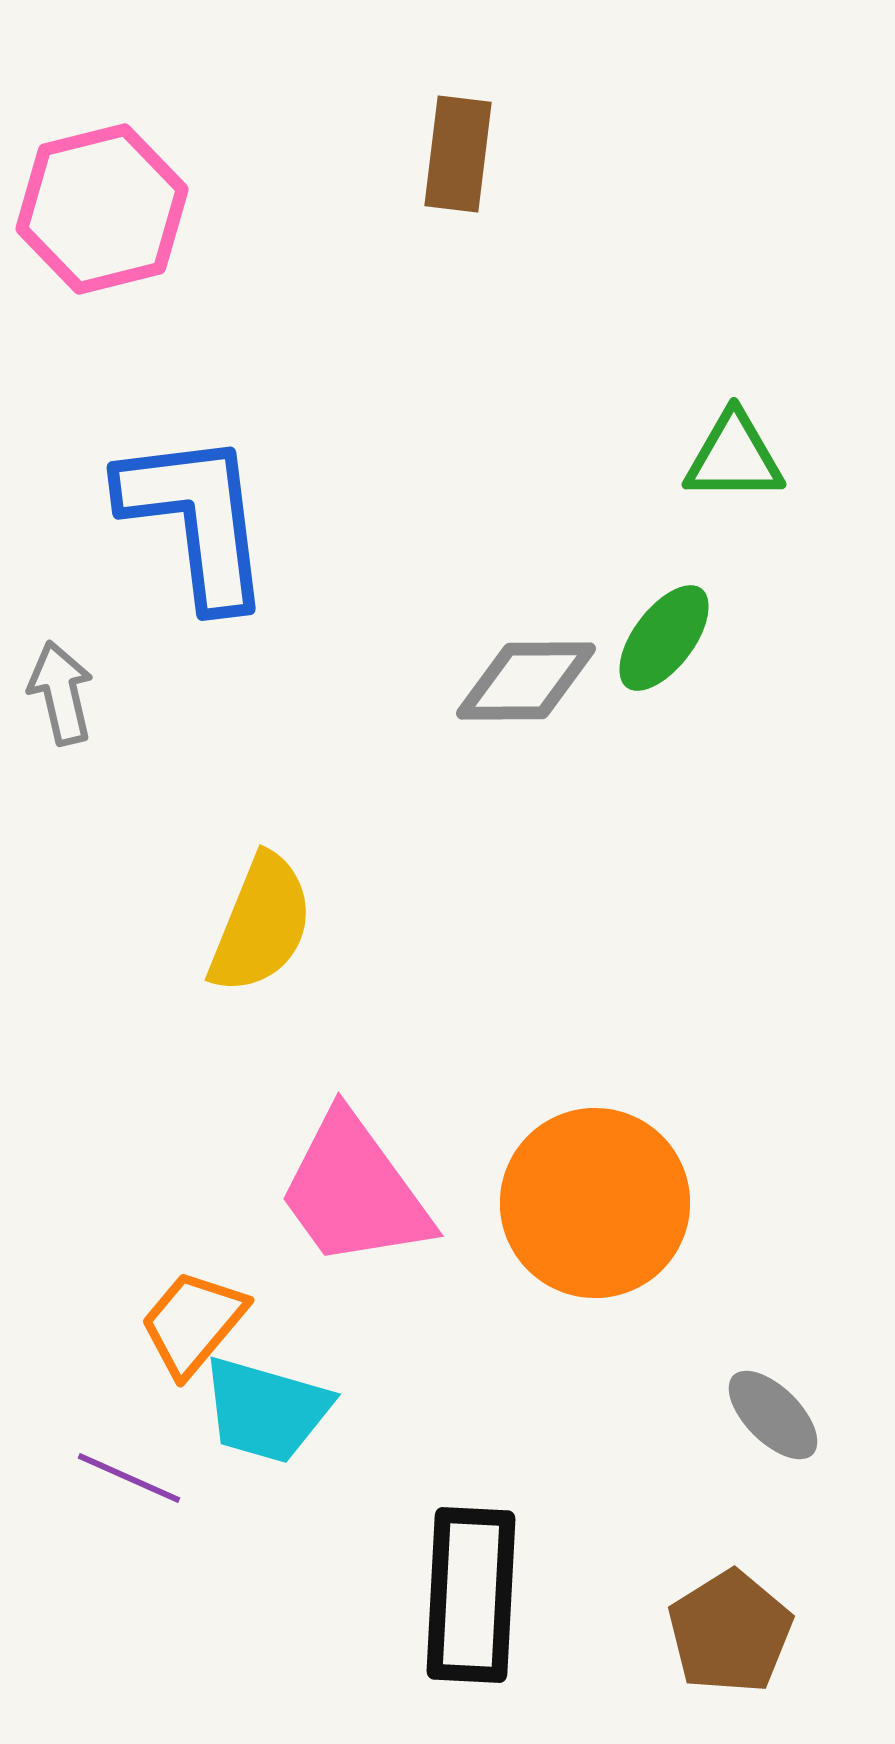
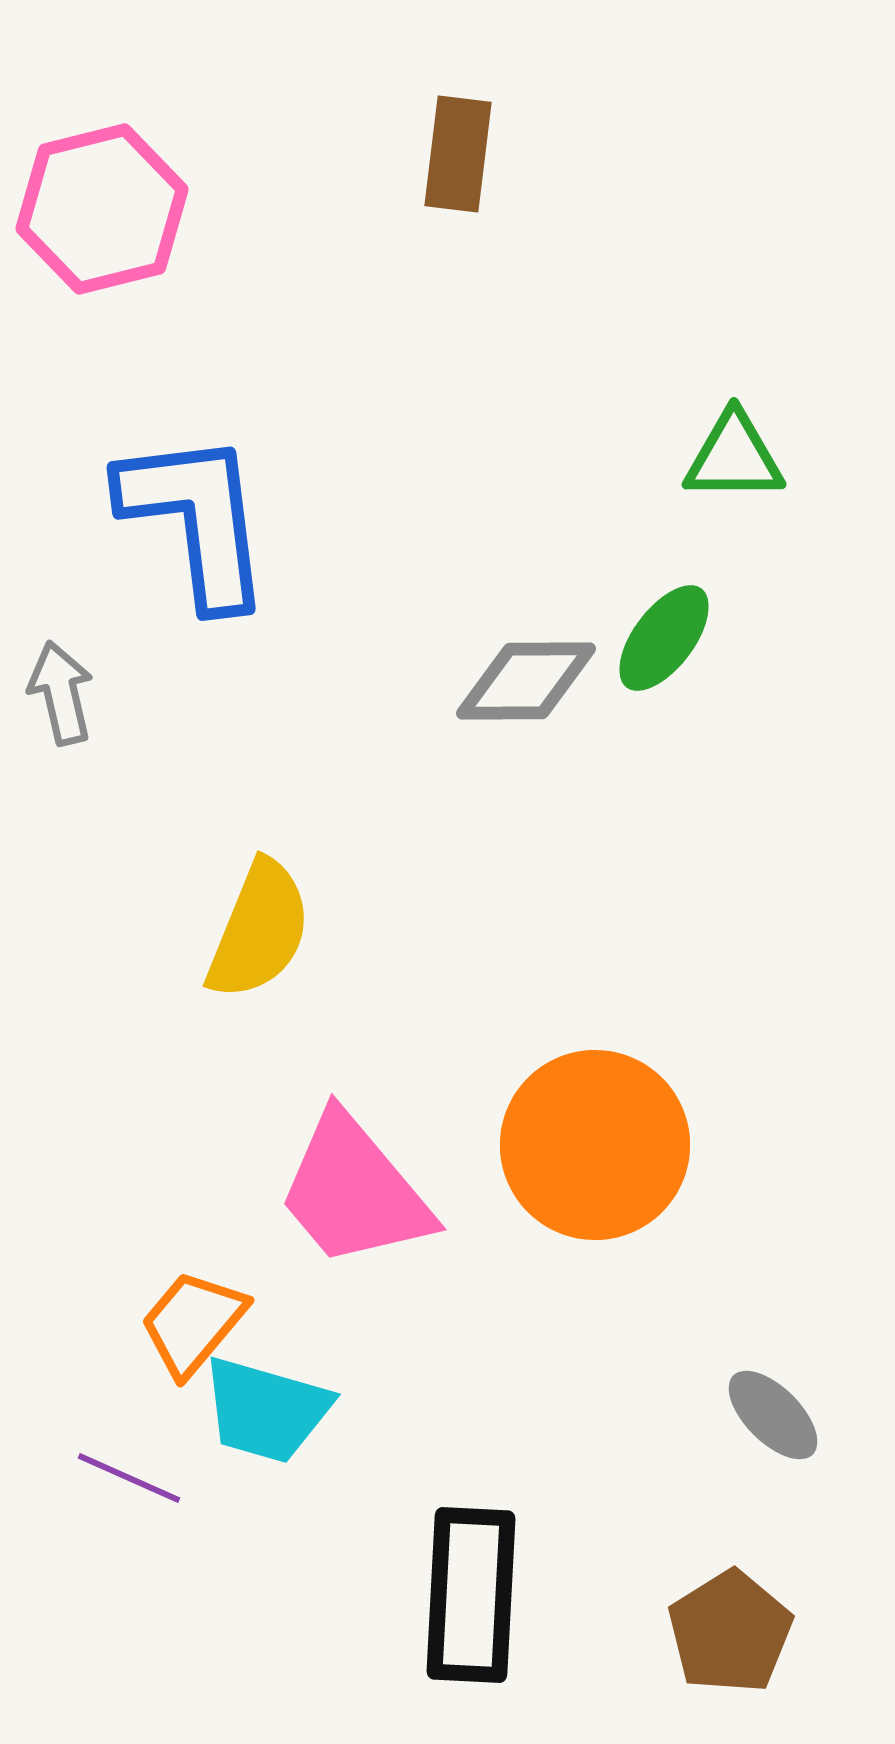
yellow semicircle: moved 2 px left, 6 px down
pink trapezoid: rotated 4 degrees counterclockwise
orange circle: moved 58 px up
